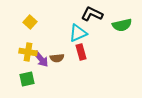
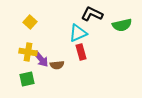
brown semicircle: moved 7 px down
